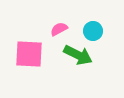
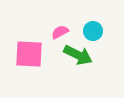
pink semicircle: moved 1 px right, 3 px down
